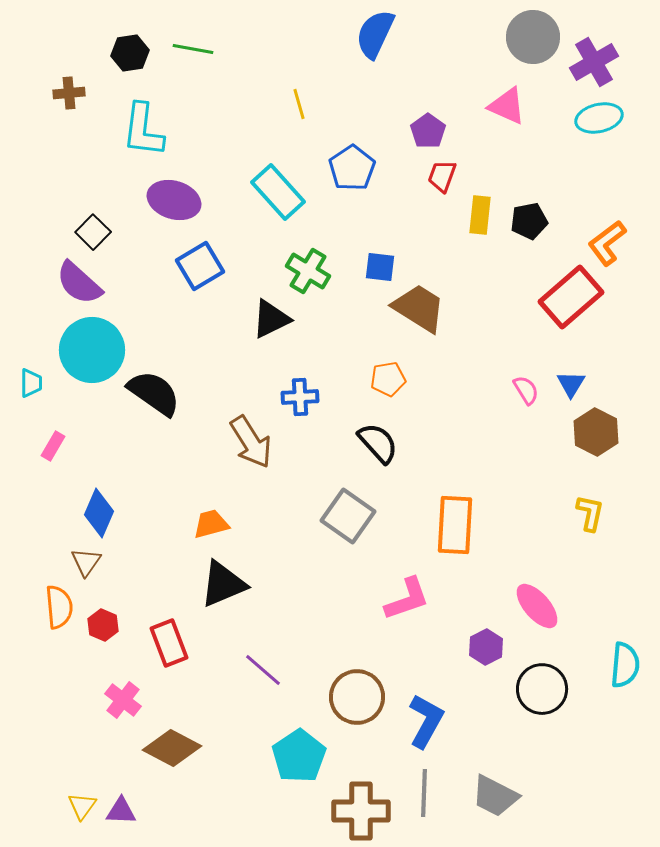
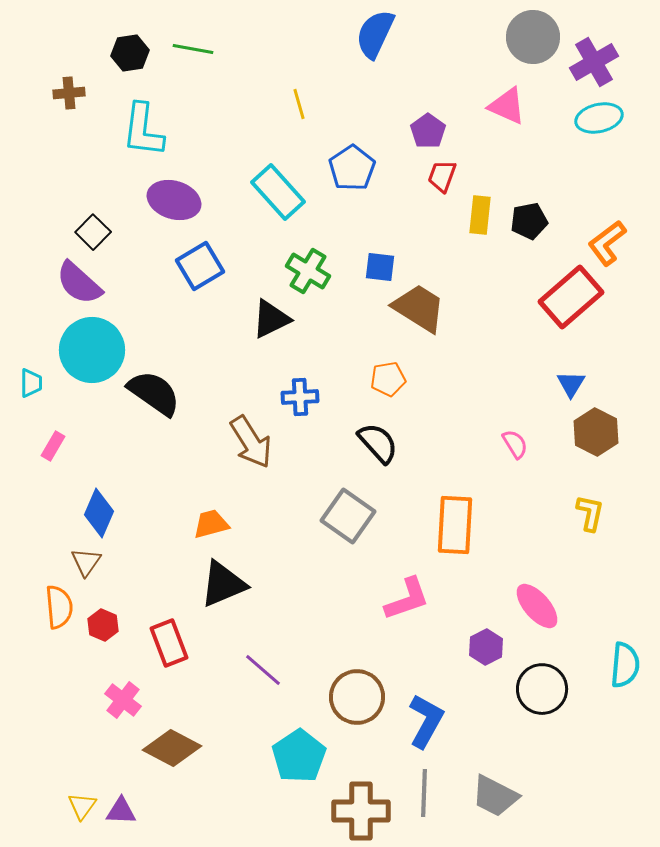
pink semicircle at (526, 390): moved 11 px left, 54 px down
